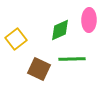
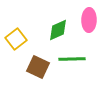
green diamond: moved 2 px left
brown square: moved 1 px left, 2 px up
